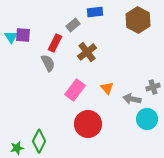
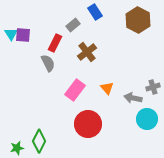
blue rectangle: rotated 63 degrees clockwise
cyan triangle: moved 3 px up
gray arrow: moved 1 px right, 1 px up
